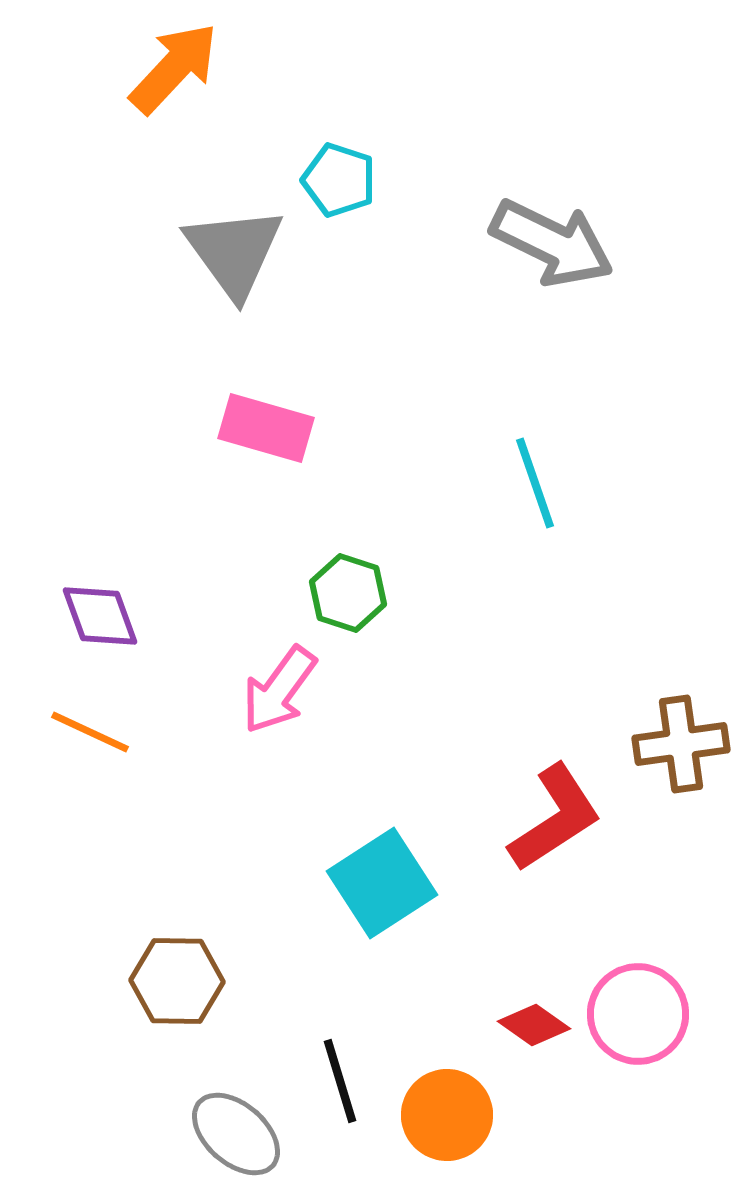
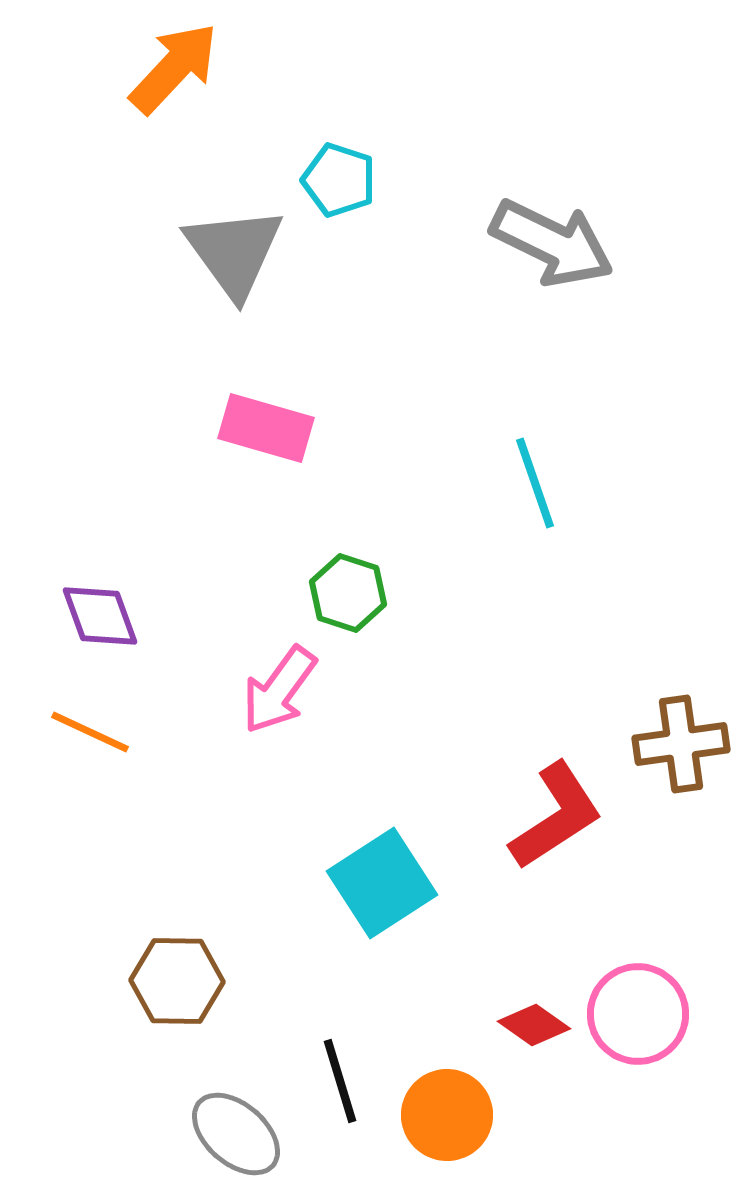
red L-shape: moved 1 px right, 2 px up
